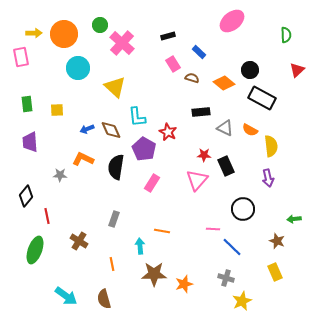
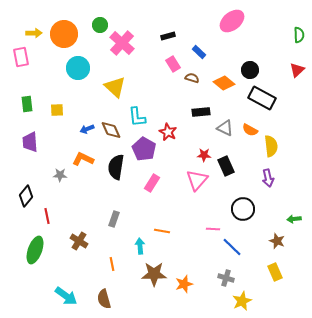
green semicircle at (286, 35): moved 13 px right
